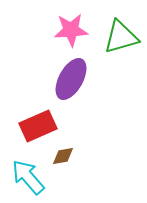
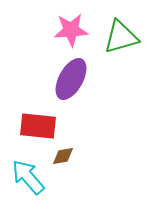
red rectangle: rotated 30 degrees clockwise
